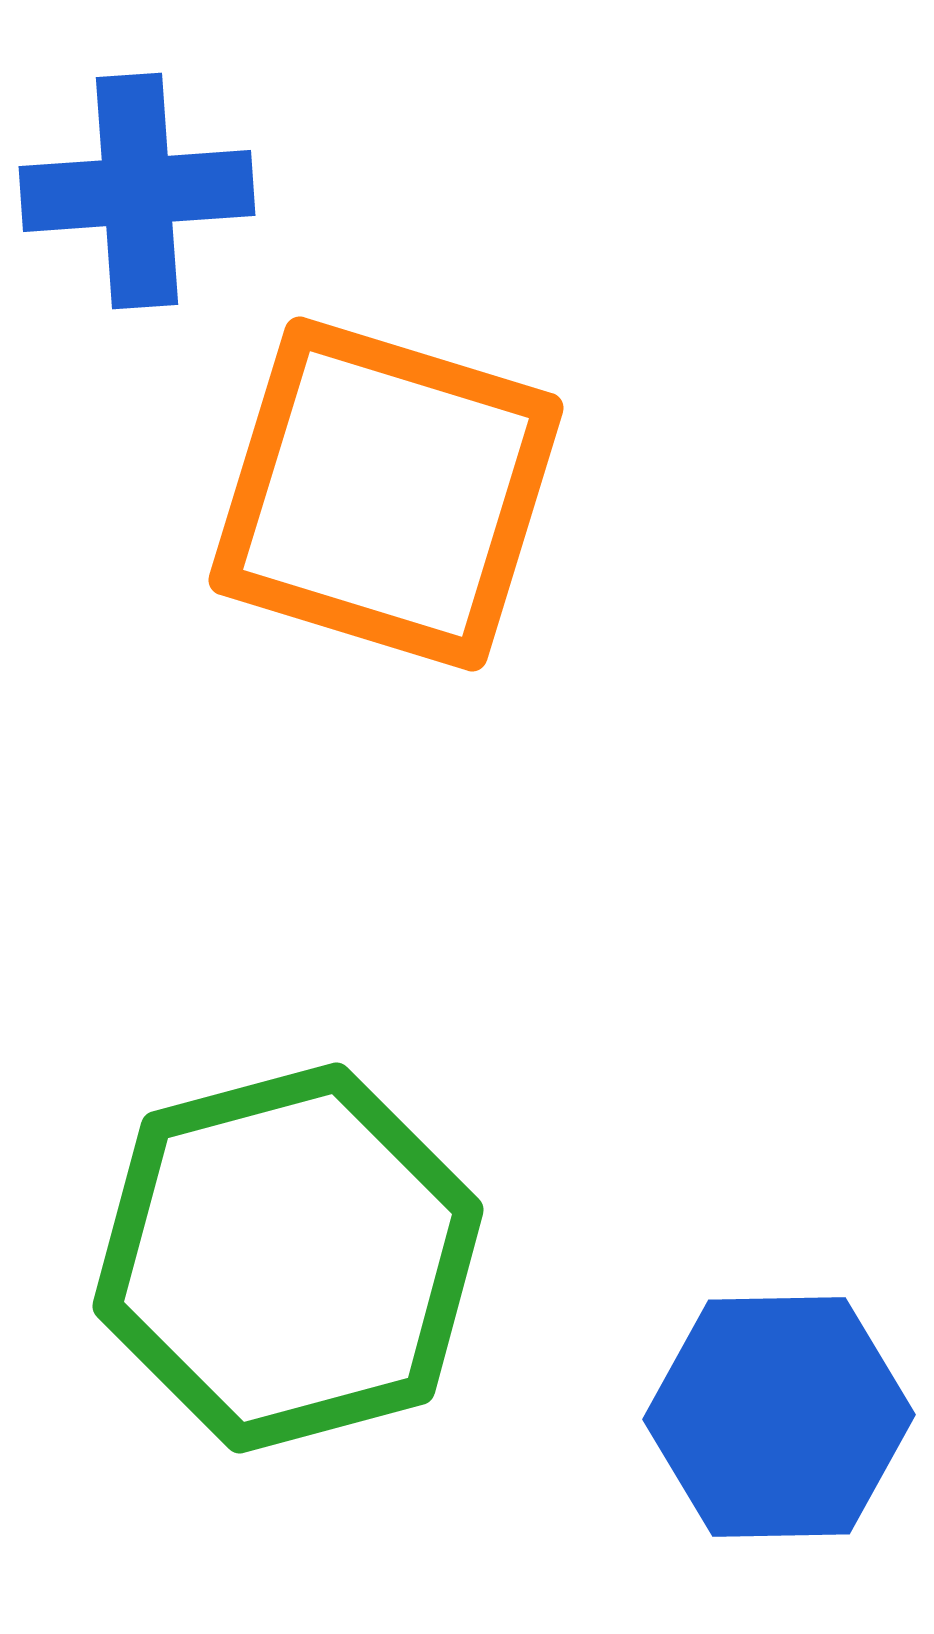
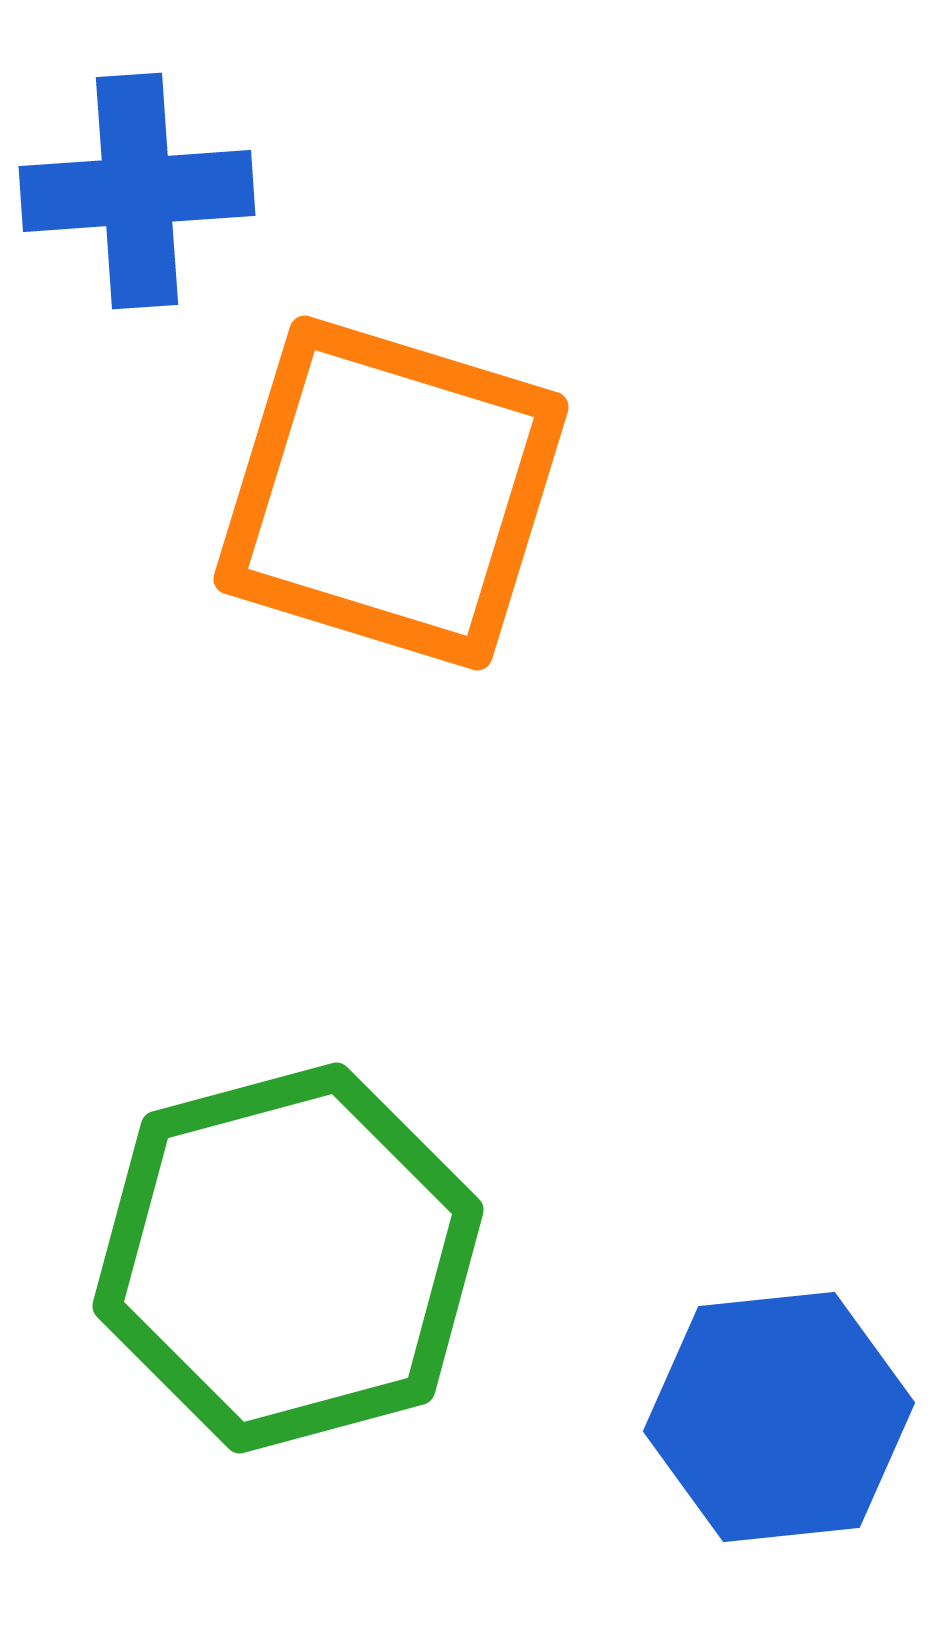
orange square: moved 5 px right, 1 px up
blue hexagon: rotated 5 degrees counterclockwise
